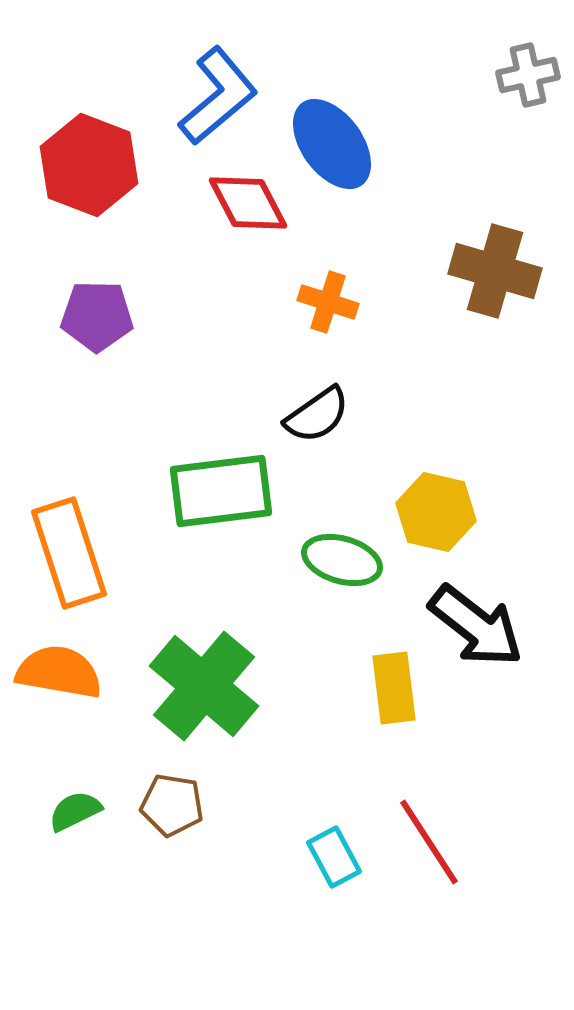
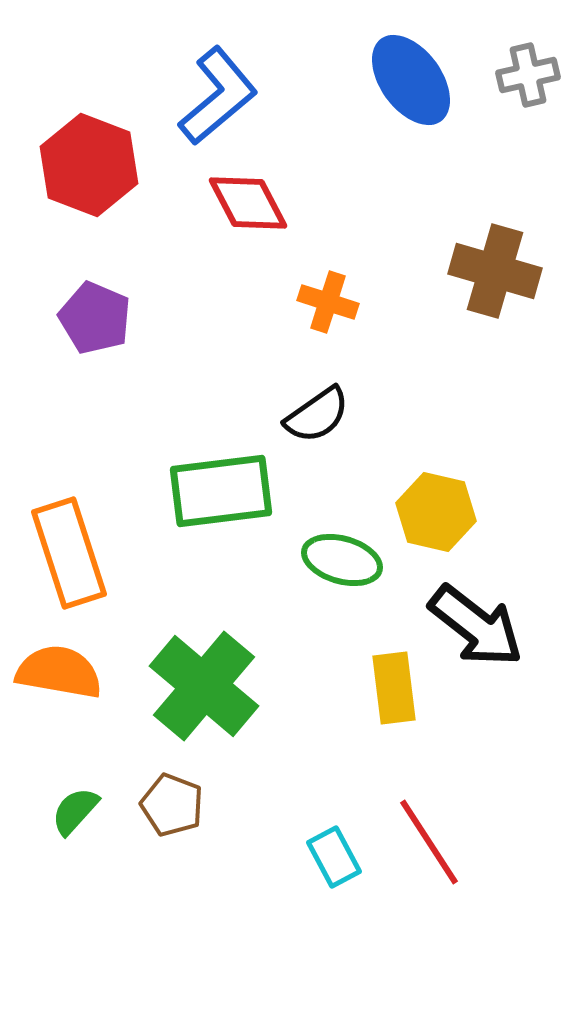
blue ellipse: moved 79 px right, 64 px up
purple pentagon: moved 2 px left, 2 px down; rotated 22 degrees clockwise
brown pentagon: rotated 12 degrees clockwise
green semicircle: rotated 22 degrees counterclockwise
